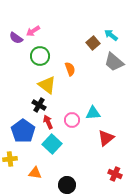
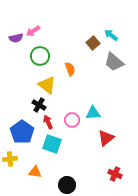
purple semicircle: rotated 48 degrees counterclockwise
blue pentagon: moved 1 px left, 1 px down
cyan square: rotated 24 degrees counterclockwise
orange triangle: moved 1 px up
